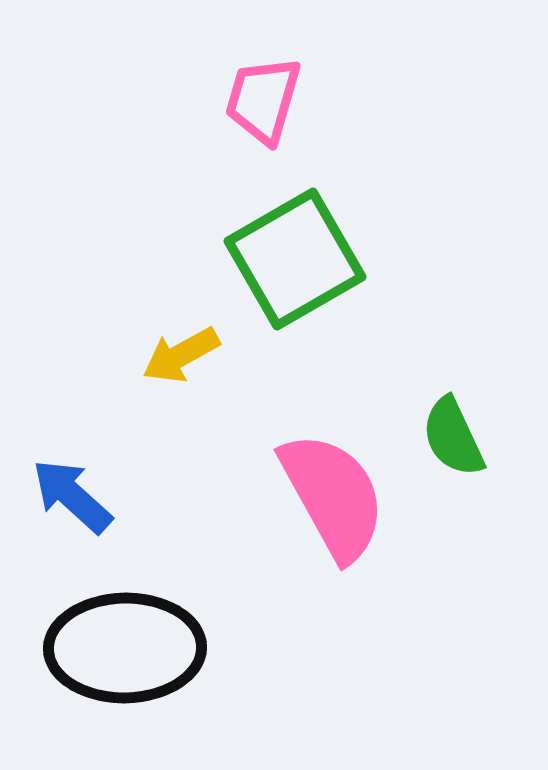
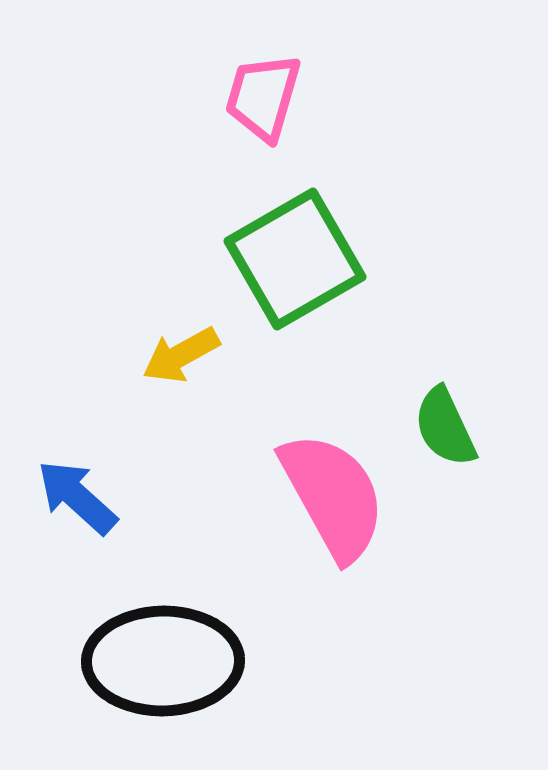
pink trapezoid: moved 3 px up
green semicircle: moved 8 px left, 10 px up
blue arrow: moved 5 px right, 1 px down
black ellipse: moved 38 px right, 13 px down
